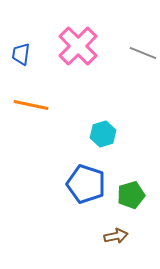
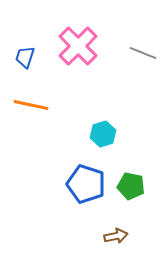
blue trapezoid: moved 4 px right, 3 px down; rotated 10 degrees clockwise
green pentagon: moved 9 px up; rotated 28 degrees clockwise
